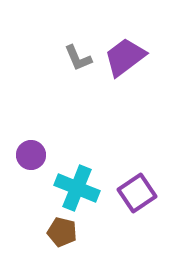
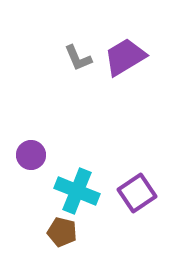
purple trapezoid: rotated 6 degrees clockwise
cyan cross: moved 3 px down
